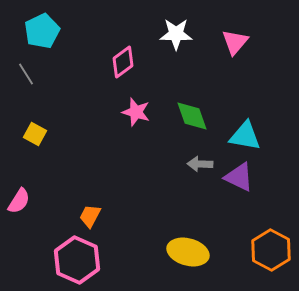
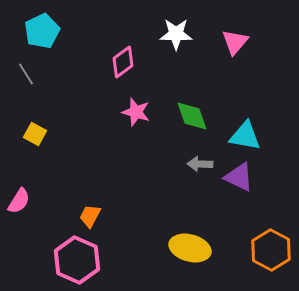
yellow ellipse: moved 2 px right, 4 px up
